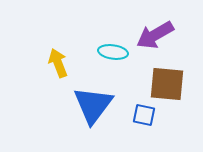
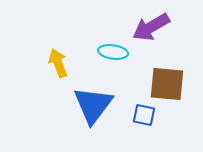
purple arrow: moved 4 px left, 8 px up
